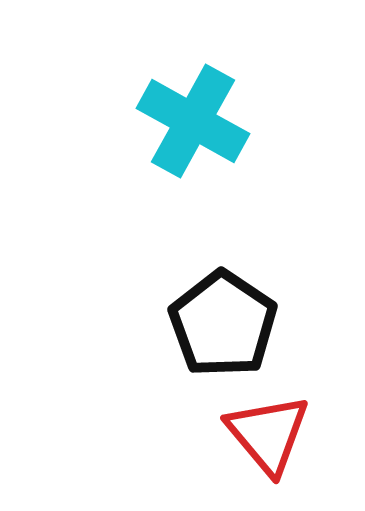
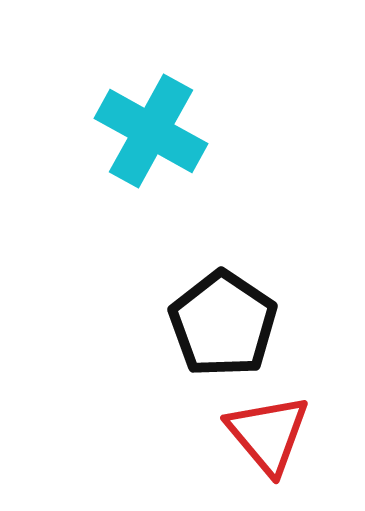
cyan cross: moved 42 px left, 10 px down
